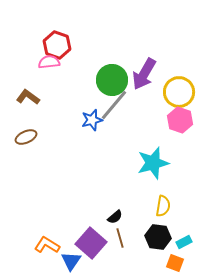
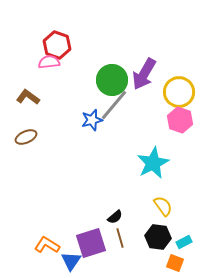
cyan star: rotated 12 degrees counterclockwise
yellow semicircle: rotated 45 degrees counterclockwise
purple square: rotated 32 degrees clockwise
